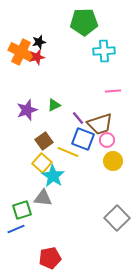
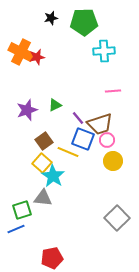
black star: moved 12 px right, 24 px up
green triangle: moved 1 px right
red pentagon: moved 2 px right
